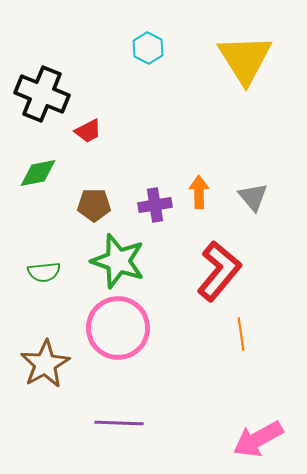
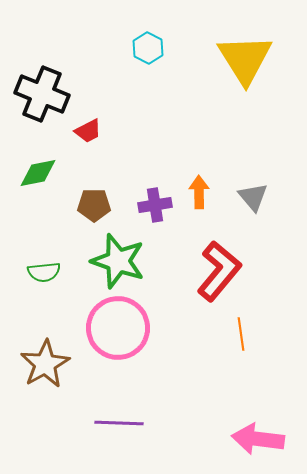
pink arrow: rotated 36 degrees clockwise
